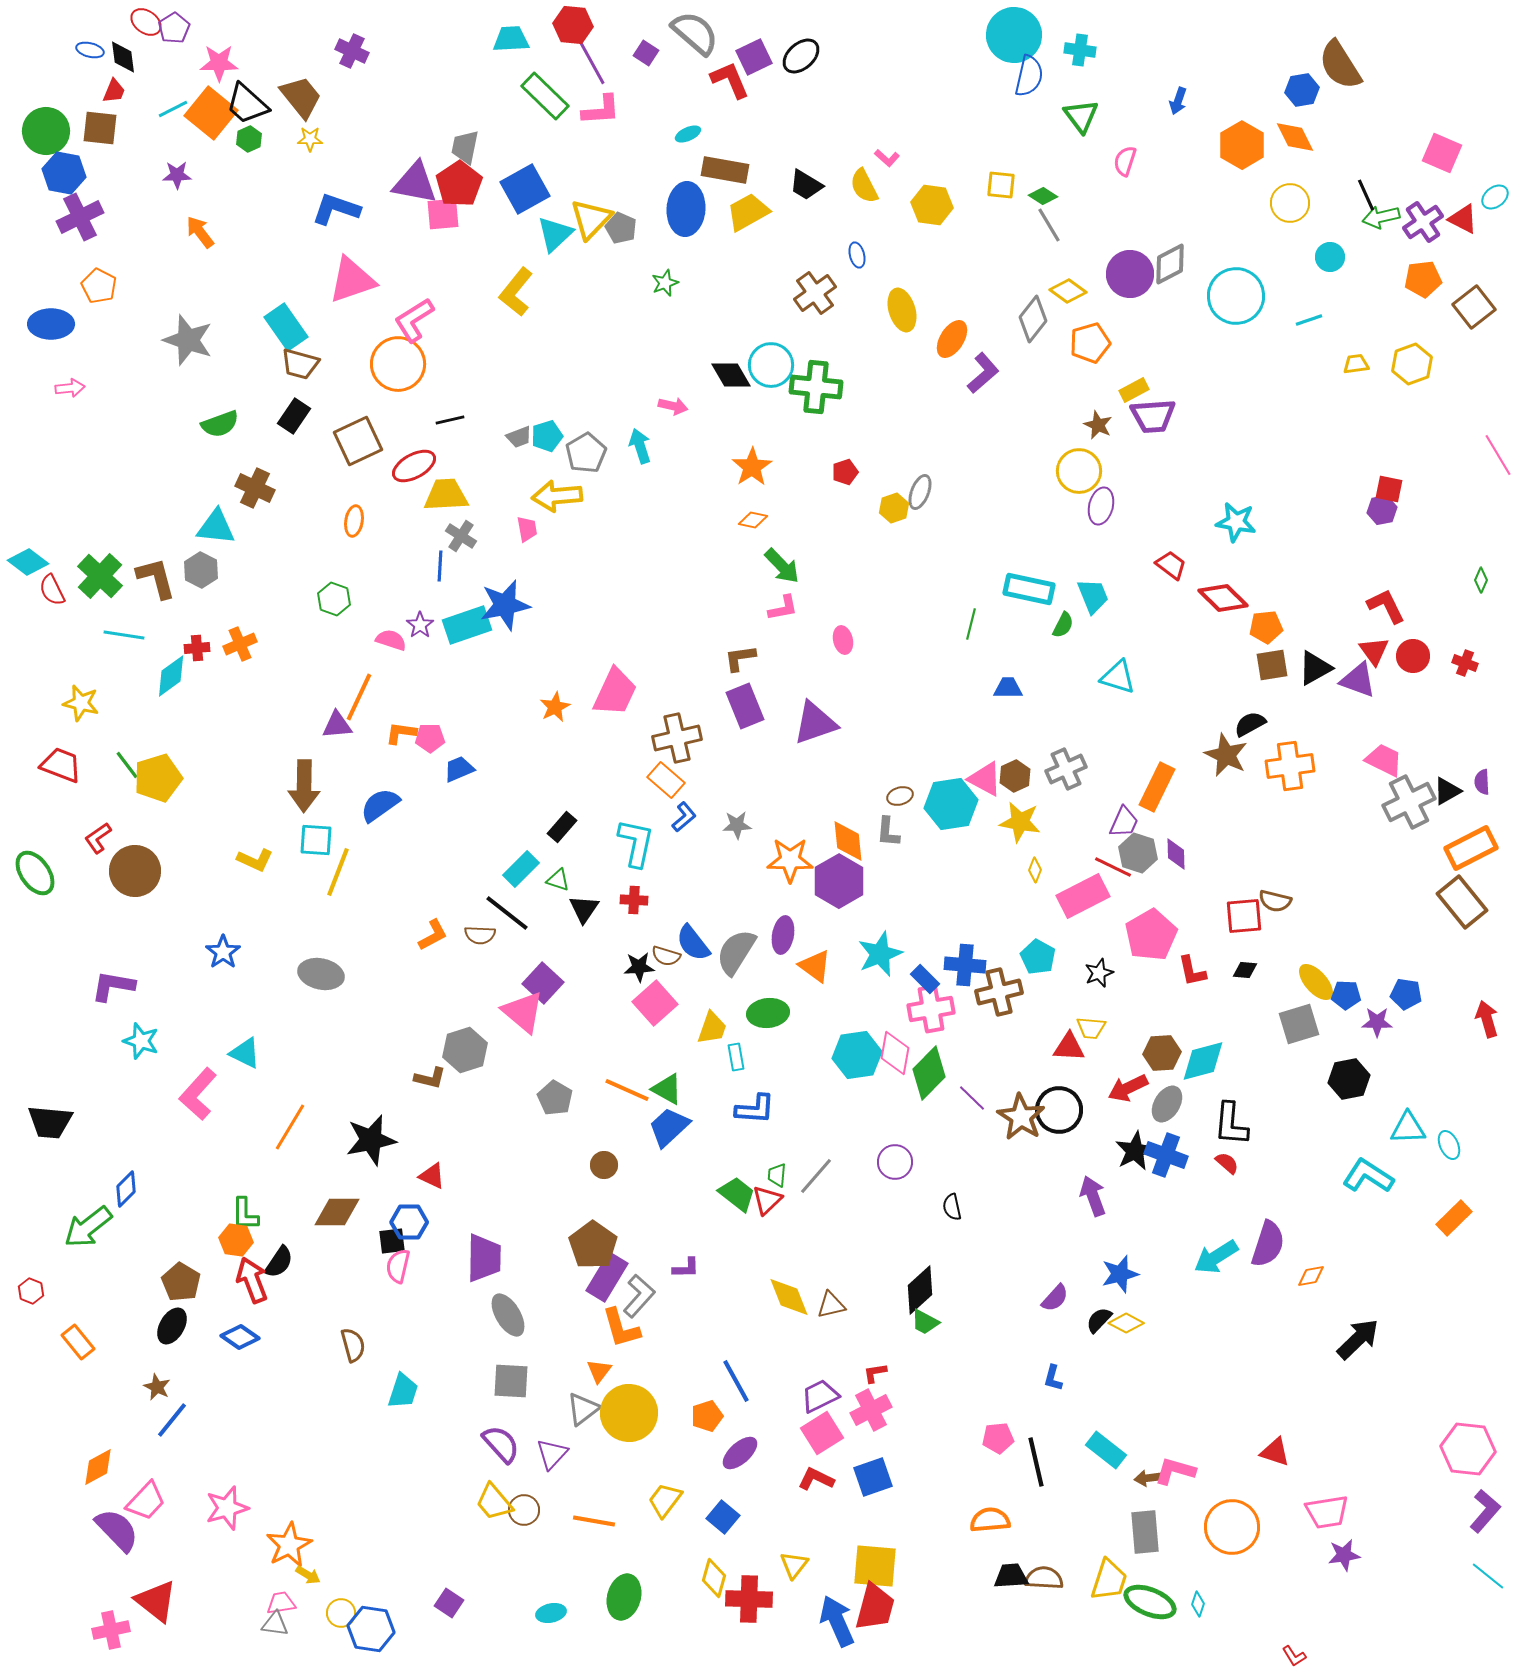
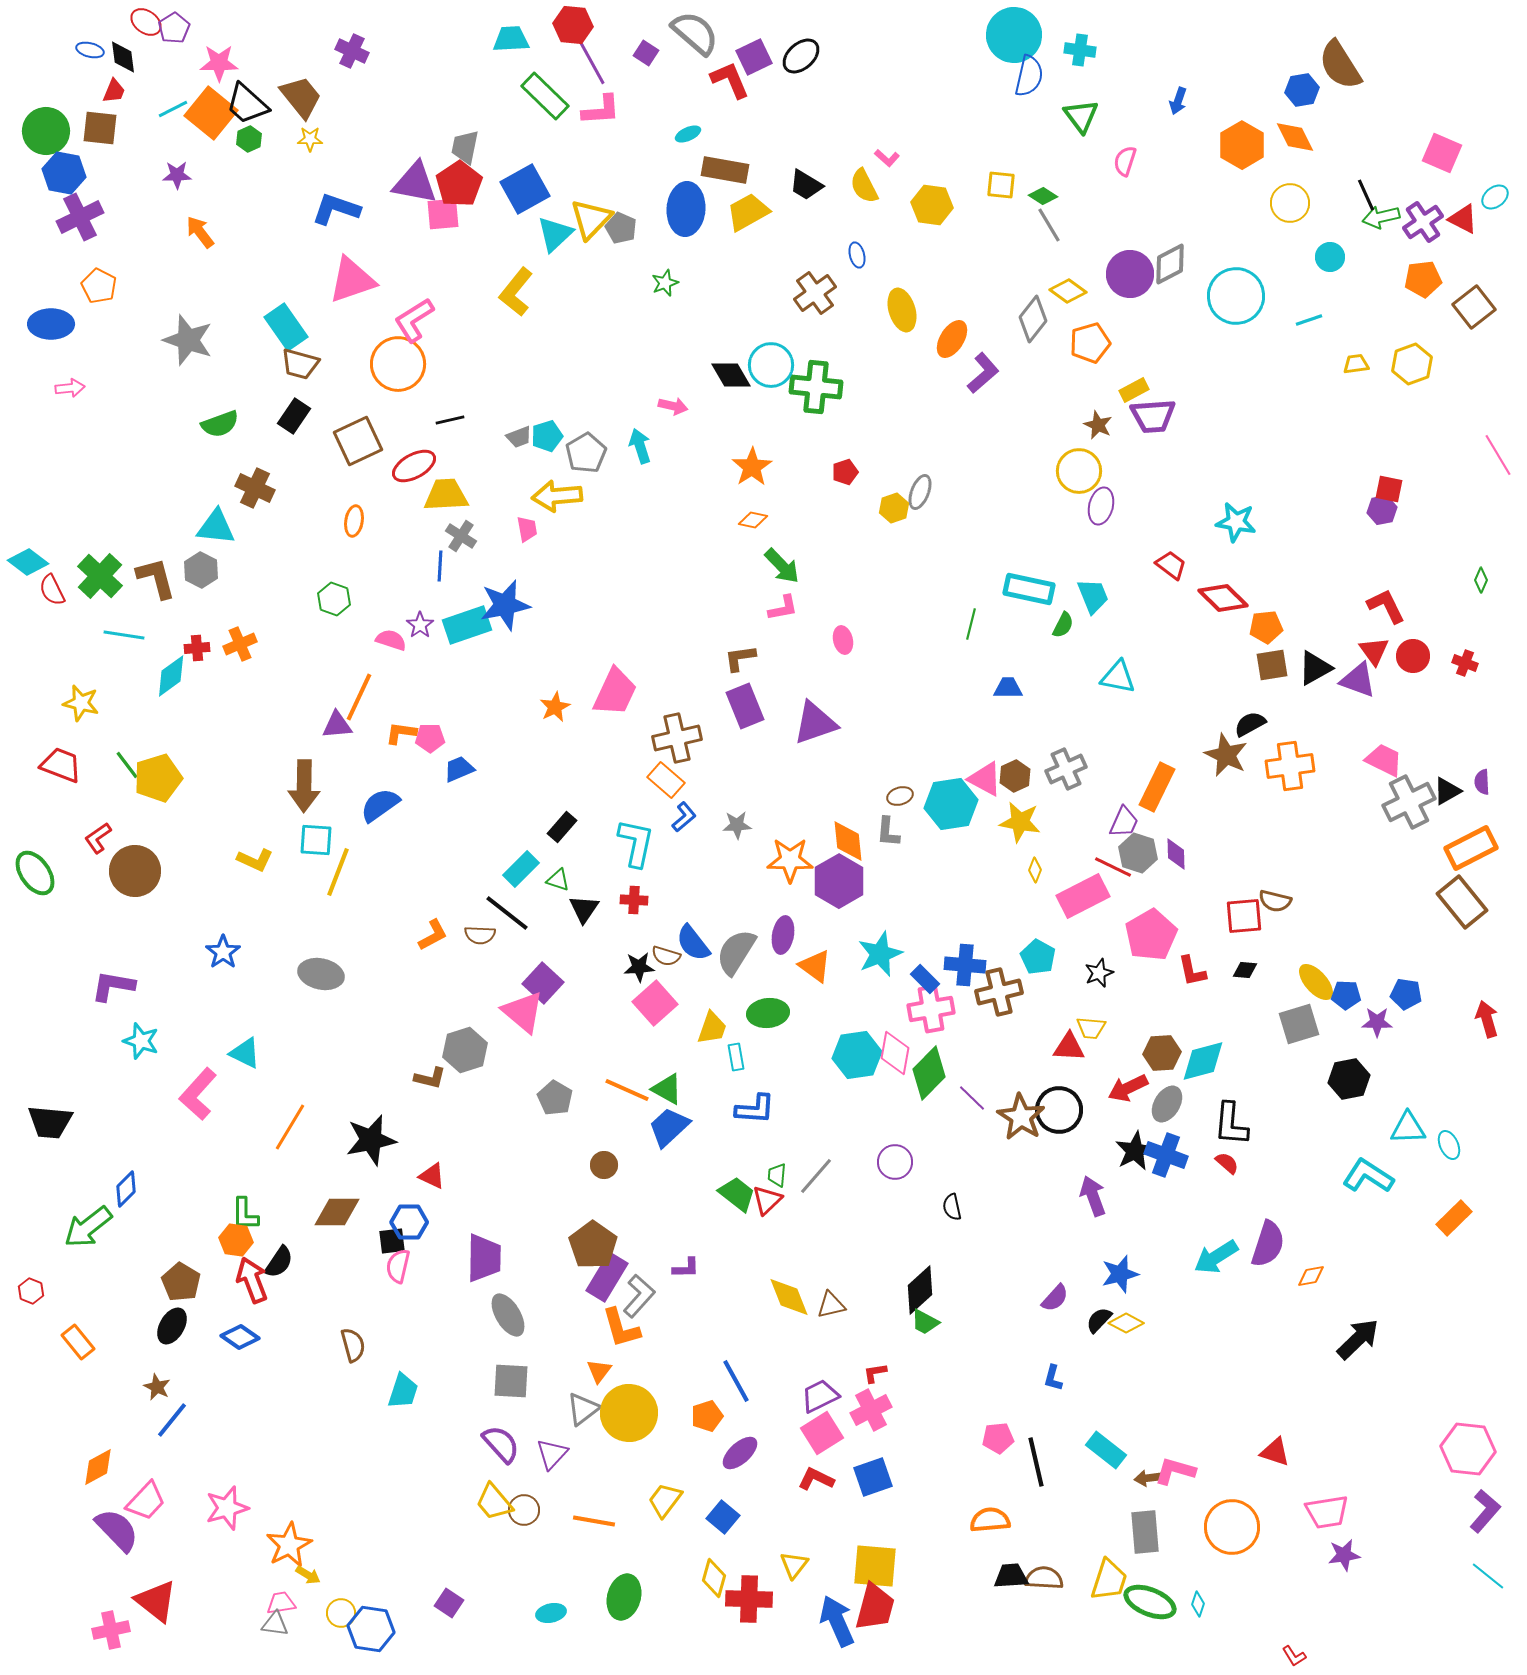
cyan triangle at (1118, 677): rotated 6 degrees counterclockwise
